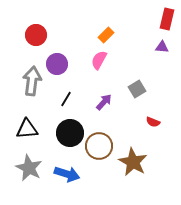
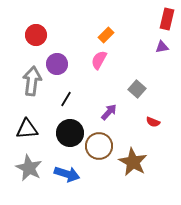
purple triangle: rotated 16 degrees counterclockwise
gray square: rotated 18 degrees counterclockwise
purple arrow: moved 5 px right, 10 px down
